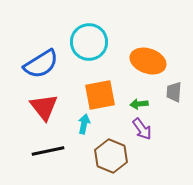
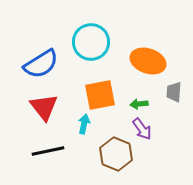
cyan circle: moved 2 px right
brown hexagon: moved 5 px right, 2 px up
